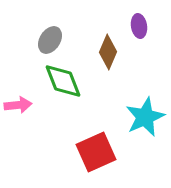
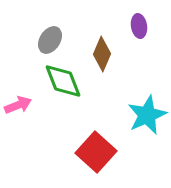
brown diamond: moved 6 px left, 2 px down
pink arrow: rotated 16 degrees counterclockwise
cyan star: moved 2 px right, 2 px up
red square: rotated 24 degrees counterclockwise
